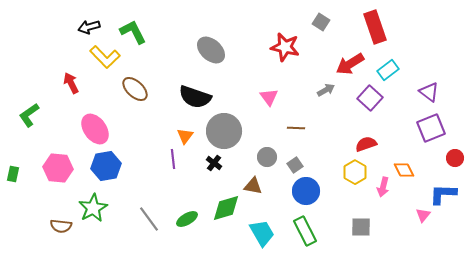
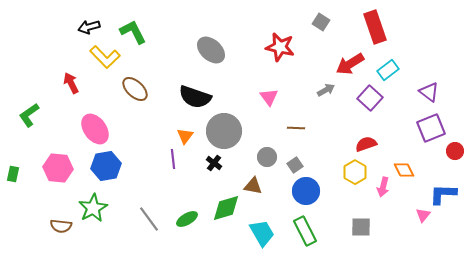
red star at (285, 47): moved 5 px left
red circle at (455, 158): moved 7 px up
